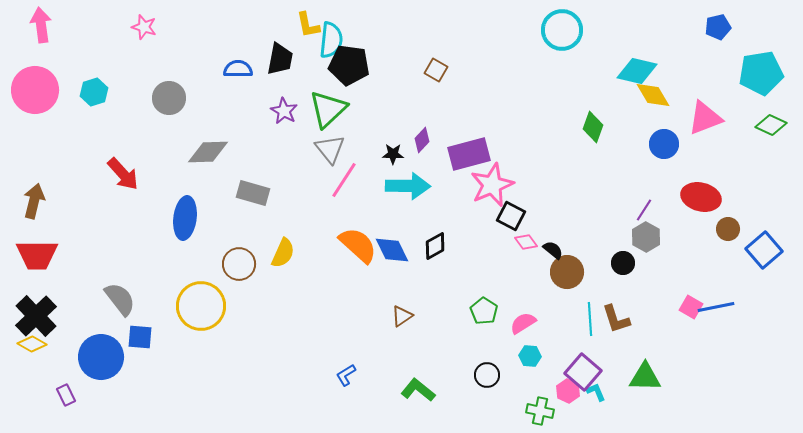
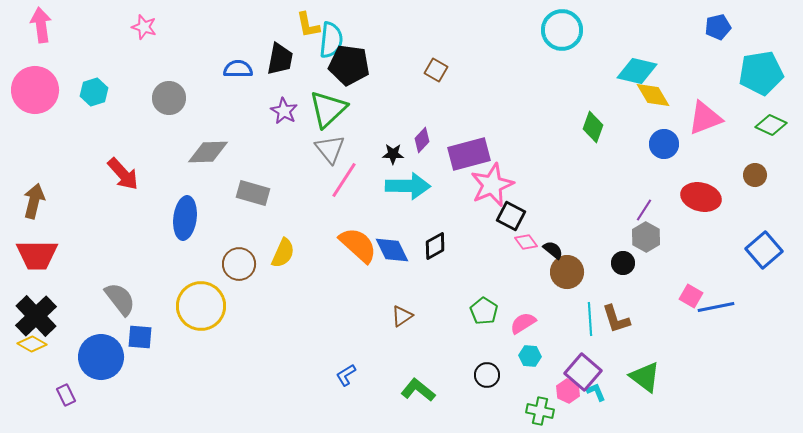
brown circle at (728, 229): moved 27 px right, 54 px up
pink square at (691, 307): moved 11 px up
green triangle at (645, 377): rotated 36 degrees clockwise
